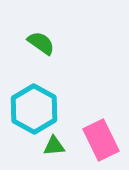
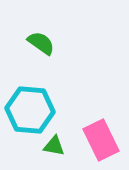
cyan hexagon: moved 4 px left, 1 px down; rotated 24 degrees counterclockwise
green triangle: rotated 15 degrees clockwise
